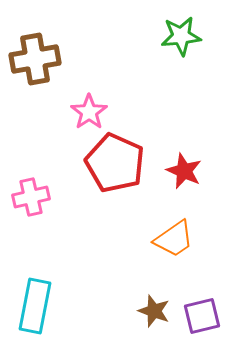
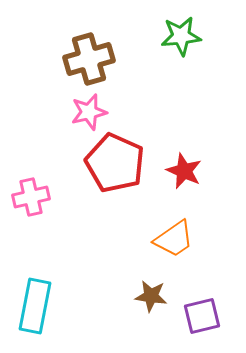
brown cross: moved 54 px right; rotated 6 degrees counterclockwise
pink star: rotated 21 degrees clockwise
brown star: moved 3 px left, 15 px up; rotated 12 degrees counterclockwise
